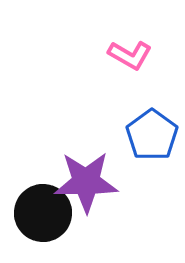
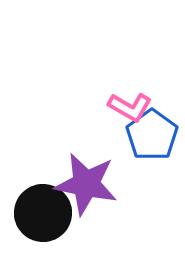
pink L-shape: moved 52 px down
purple star: moved 2 px down; rotated 12 degrees clockwise
